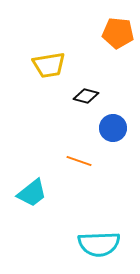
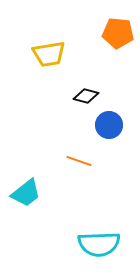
yellow trapezoid: moved 11 px up
blue circle: moved 4 px left, 3 px up
cyan trapezoid: moved 6 px left
